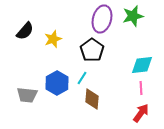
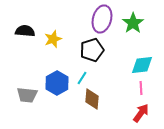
green star: moved 7 px down; rotated 20 degrees counterclockwise
black semicircle: rotated 126 degrees counterclockwise
black pentagon: rotated 20 degrees clockwise
